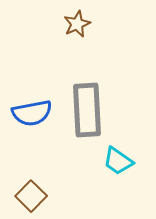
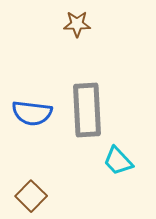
brown star: rotated 24 degrees clockwise
blue semicircle: rotated 18 degrees clockwise
cyan trapezoid: rotated 12 degrees clockwise
